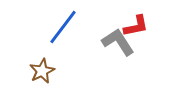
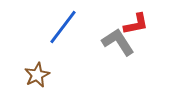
red L-shape: moved 2 px up
brown star: moved 5 px left, 4 px down
